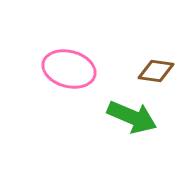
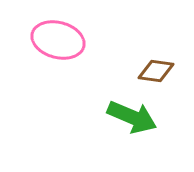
pink ellipse: moved 11 px left, 29 px up
